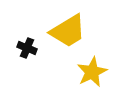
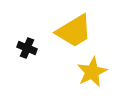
yellow trapezoid: moved 6 px right
